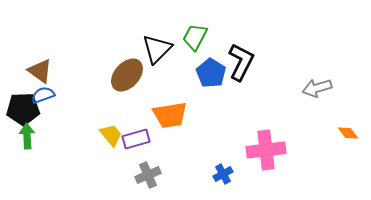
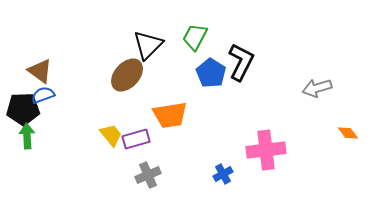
black triangle: moved 9 px left, 4 px up
